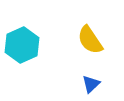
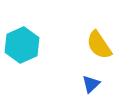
yellow semicircle: moved 9 px right, 5 px down
